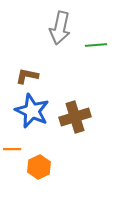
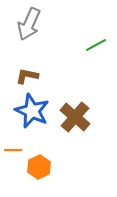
gray arrow: moved 31 px left, 4 px up; rotated 12 degrees clockwise
green line: rotated 25 degrees counterclockwise
brown cross: rotated 32 degrees counterclockwise
orange line: moved 1 px right, 1 px down
